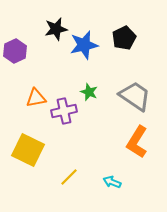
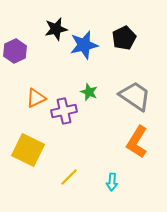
orange triangle: rotated 15 degrees counterclockwise
cyan arrow: rotated 108 degrees counterclockwise
